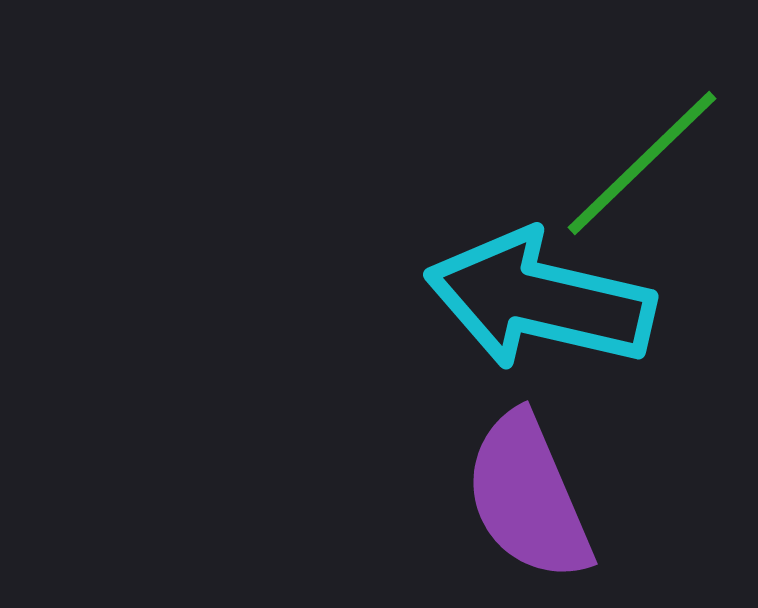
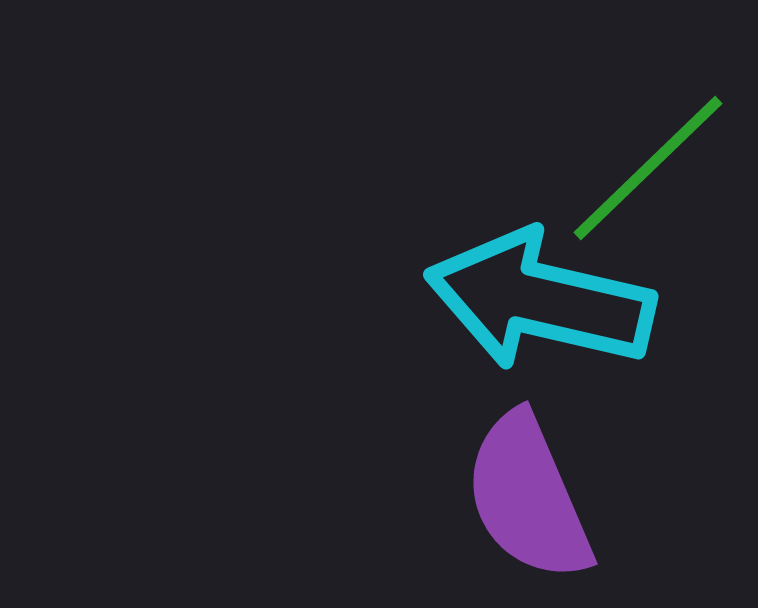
green line: moved 6 px right, 5 px down
